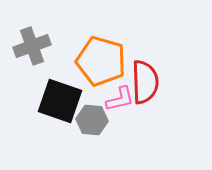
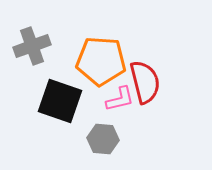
orange pentagon: rotated 12 degrees counterclockwise
red semicircle: rotated 12 degrees counterclockwise
gray hexagon: moved 11 px right, 19 px down
